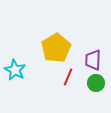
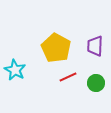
yellow pentagon: rotated 12 degrees counterclockwise
purple trapezoid: moved 2 px right, 14 px up
red line: rotated 42 degrees clockwise
